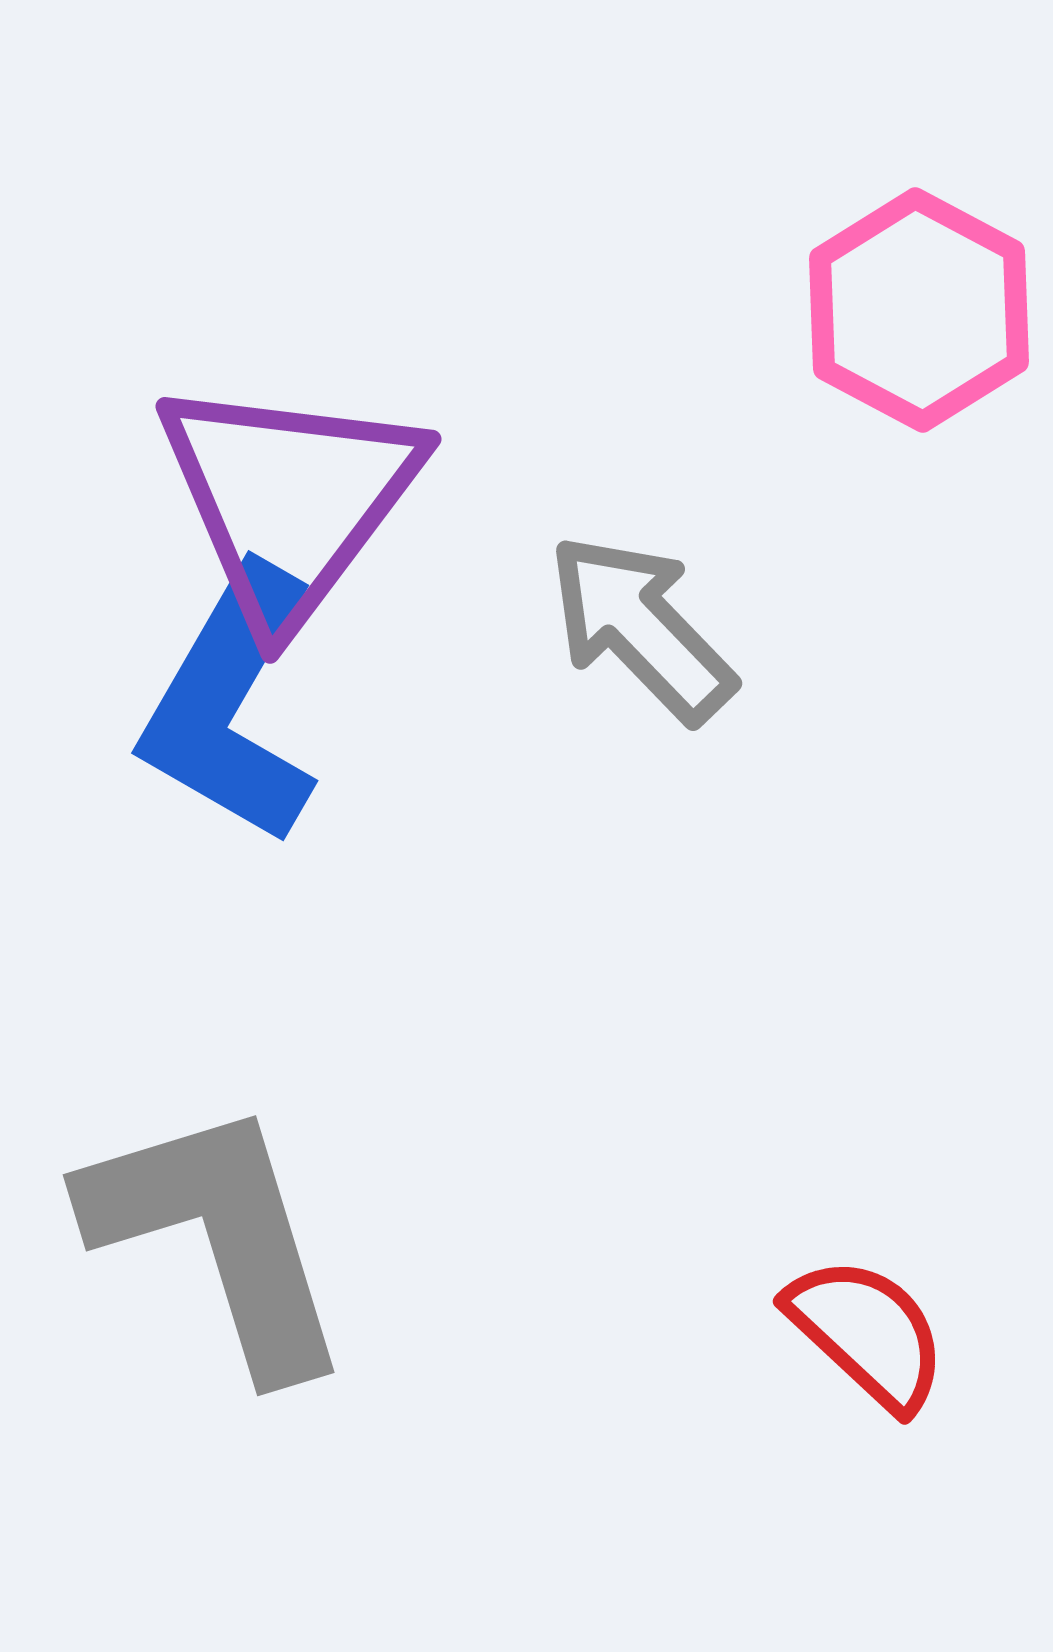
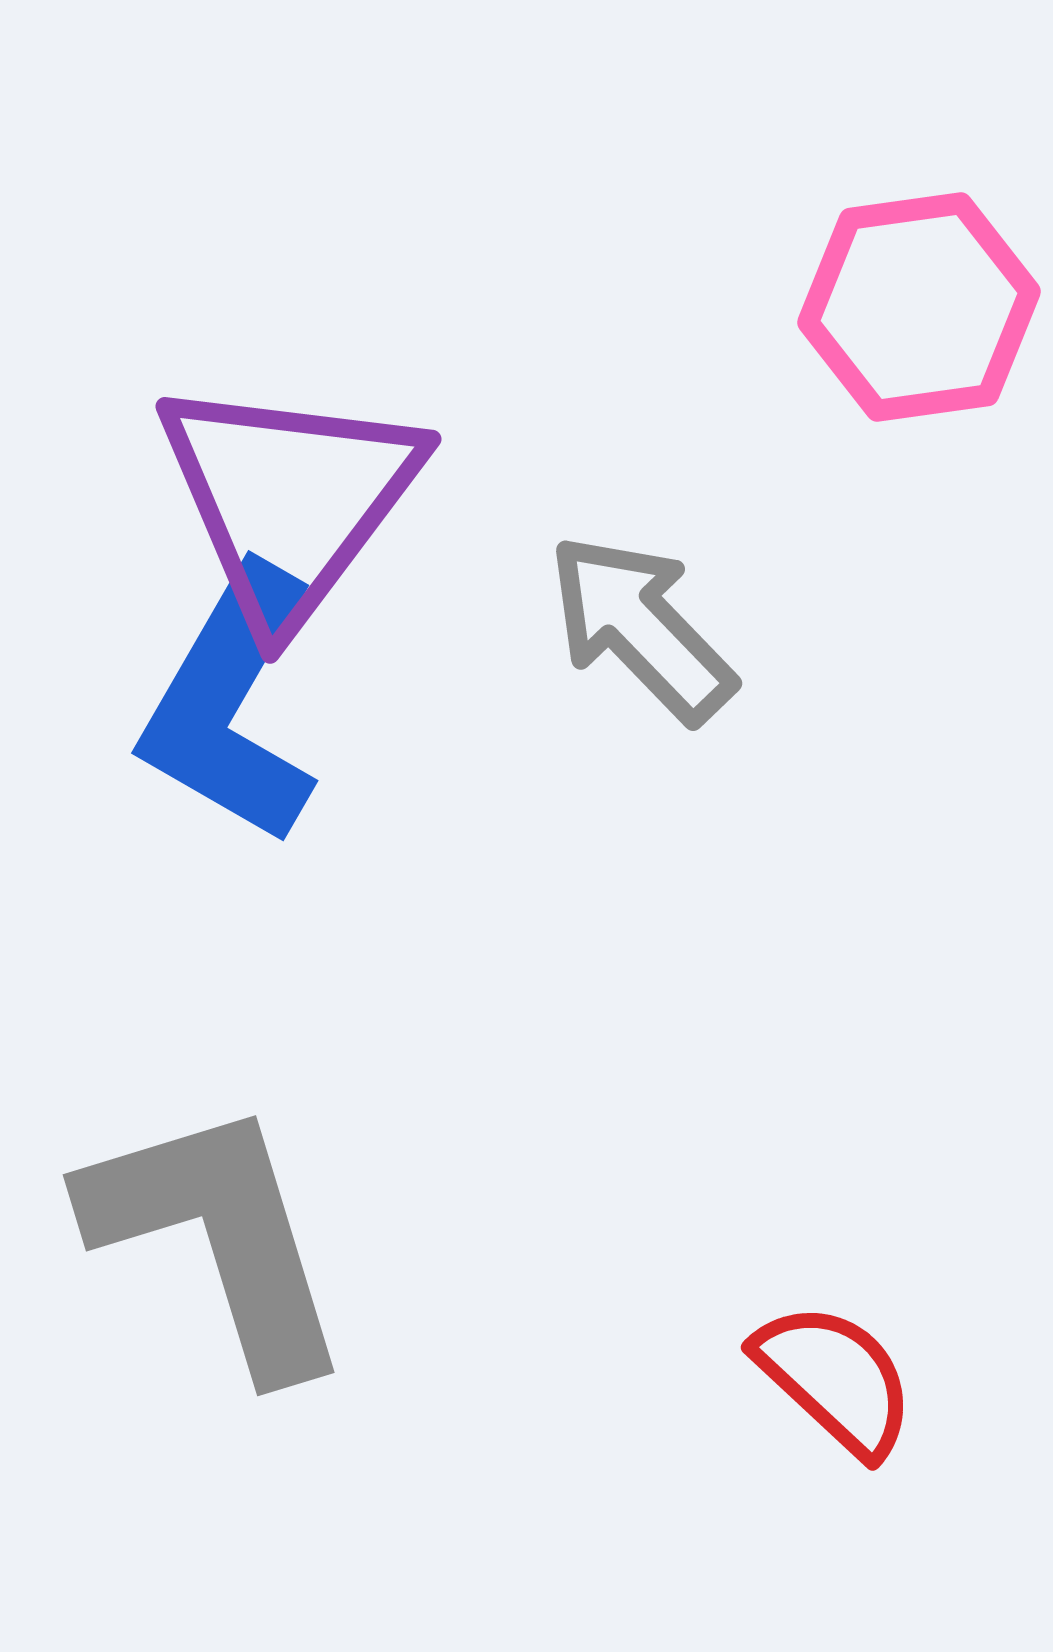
pink hexagon: moved 3 px up; rotated 24 degrees clockwise
red semicircle: moved 32 px left, 46 px down
